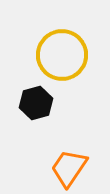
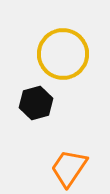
yellow circle: moved 1 px right, 1 px up
